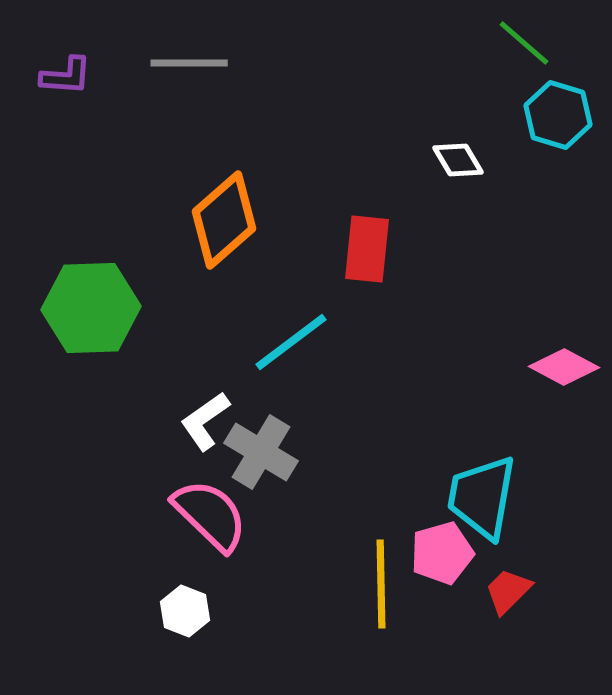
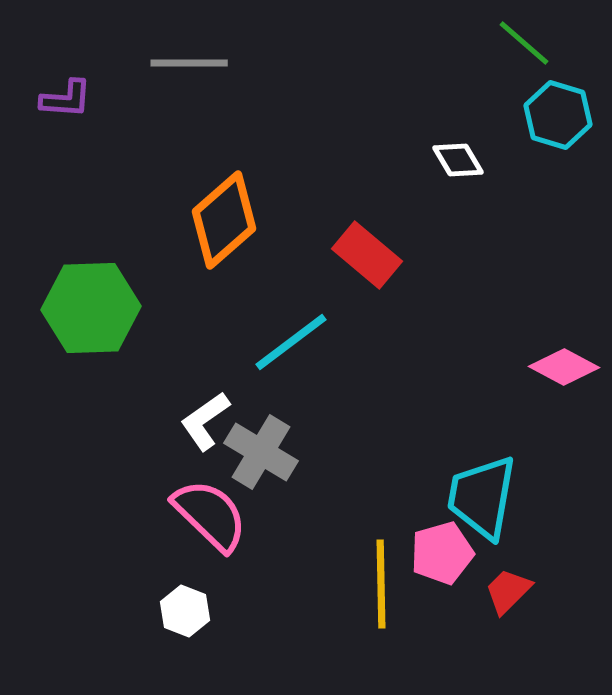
purple L-shape: moved 23 px down
red rectangle: moved 6 px down; rotated 56 degrees counterclockwise
